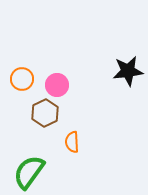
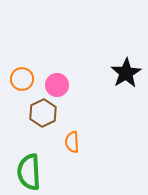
black star: moved 2 px left, 2 px down; rotated 24 degrees counterclockwise
brown hexagon: moved 2 px left
green semicircle: rotated 39 degrees counterclockwise
